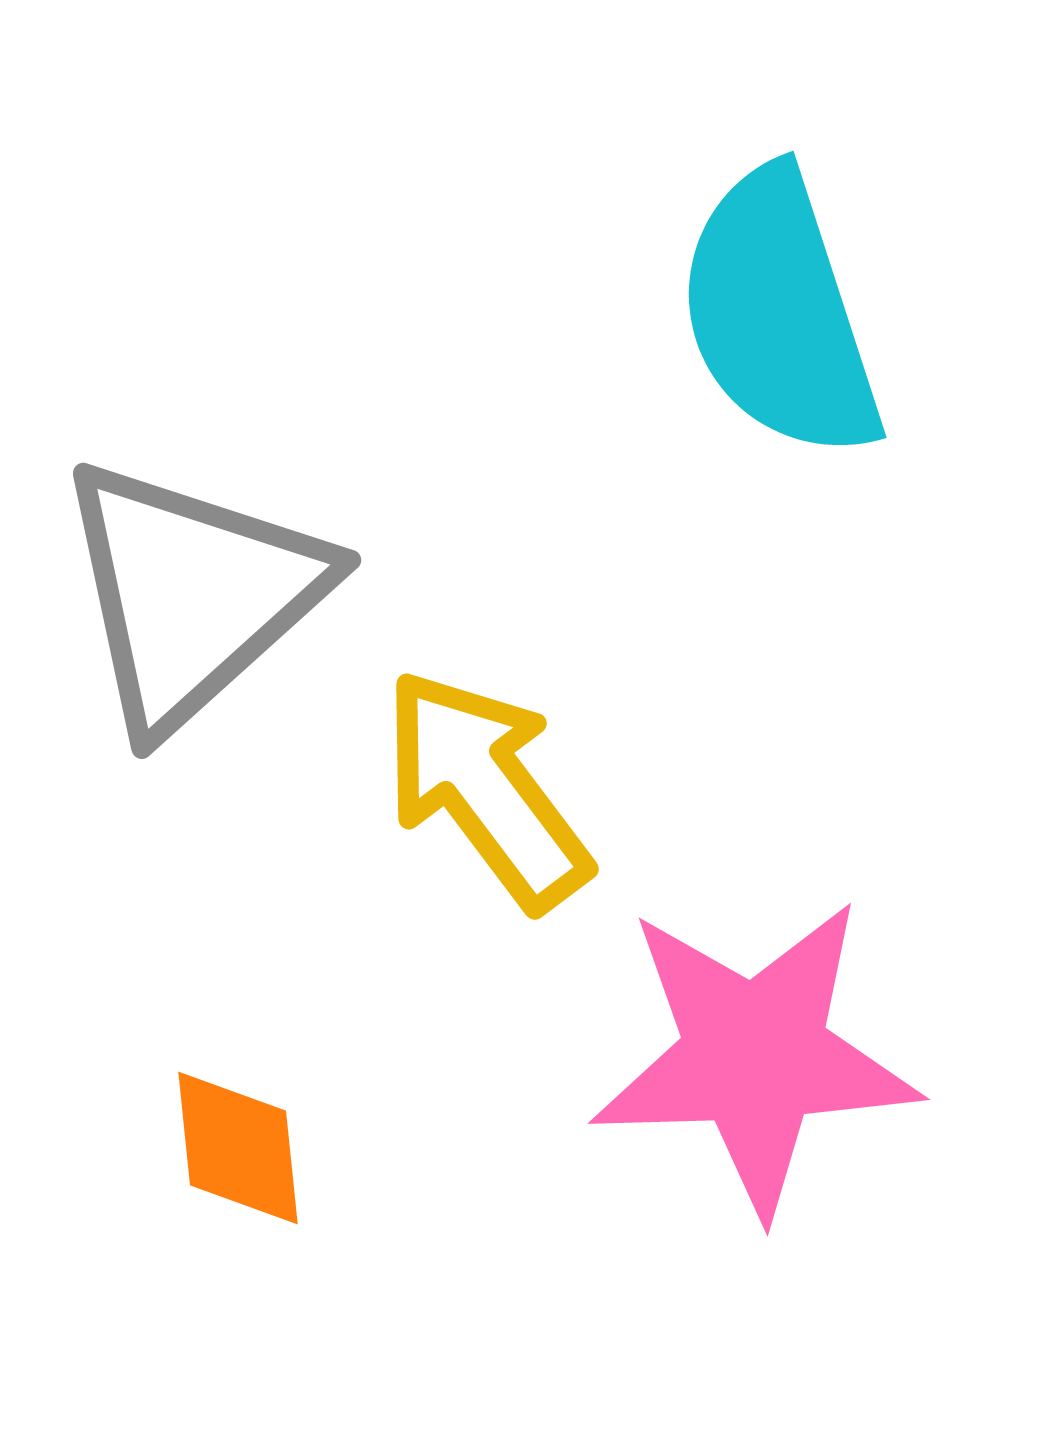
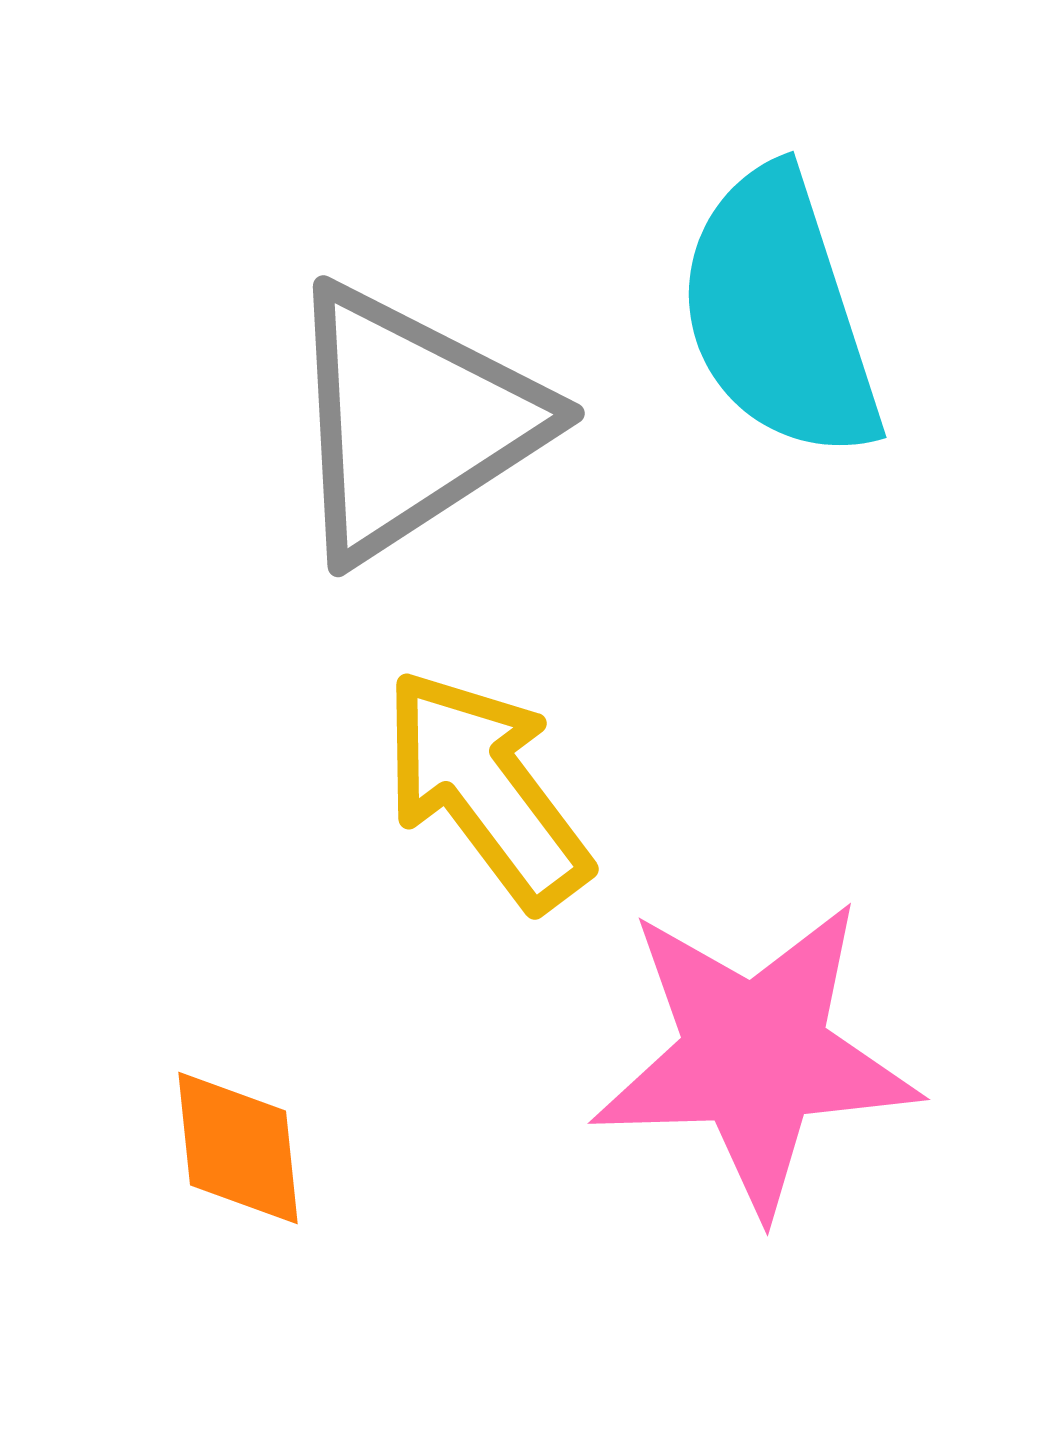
gray triangle: moved 220 px right, 172 px up; rotated 9 degrees clockwise
